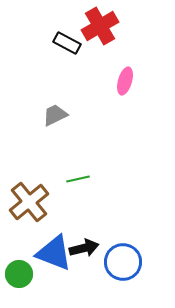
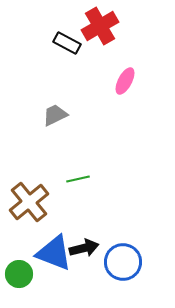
pink ellipse: rotated 12 degrees clockwise
